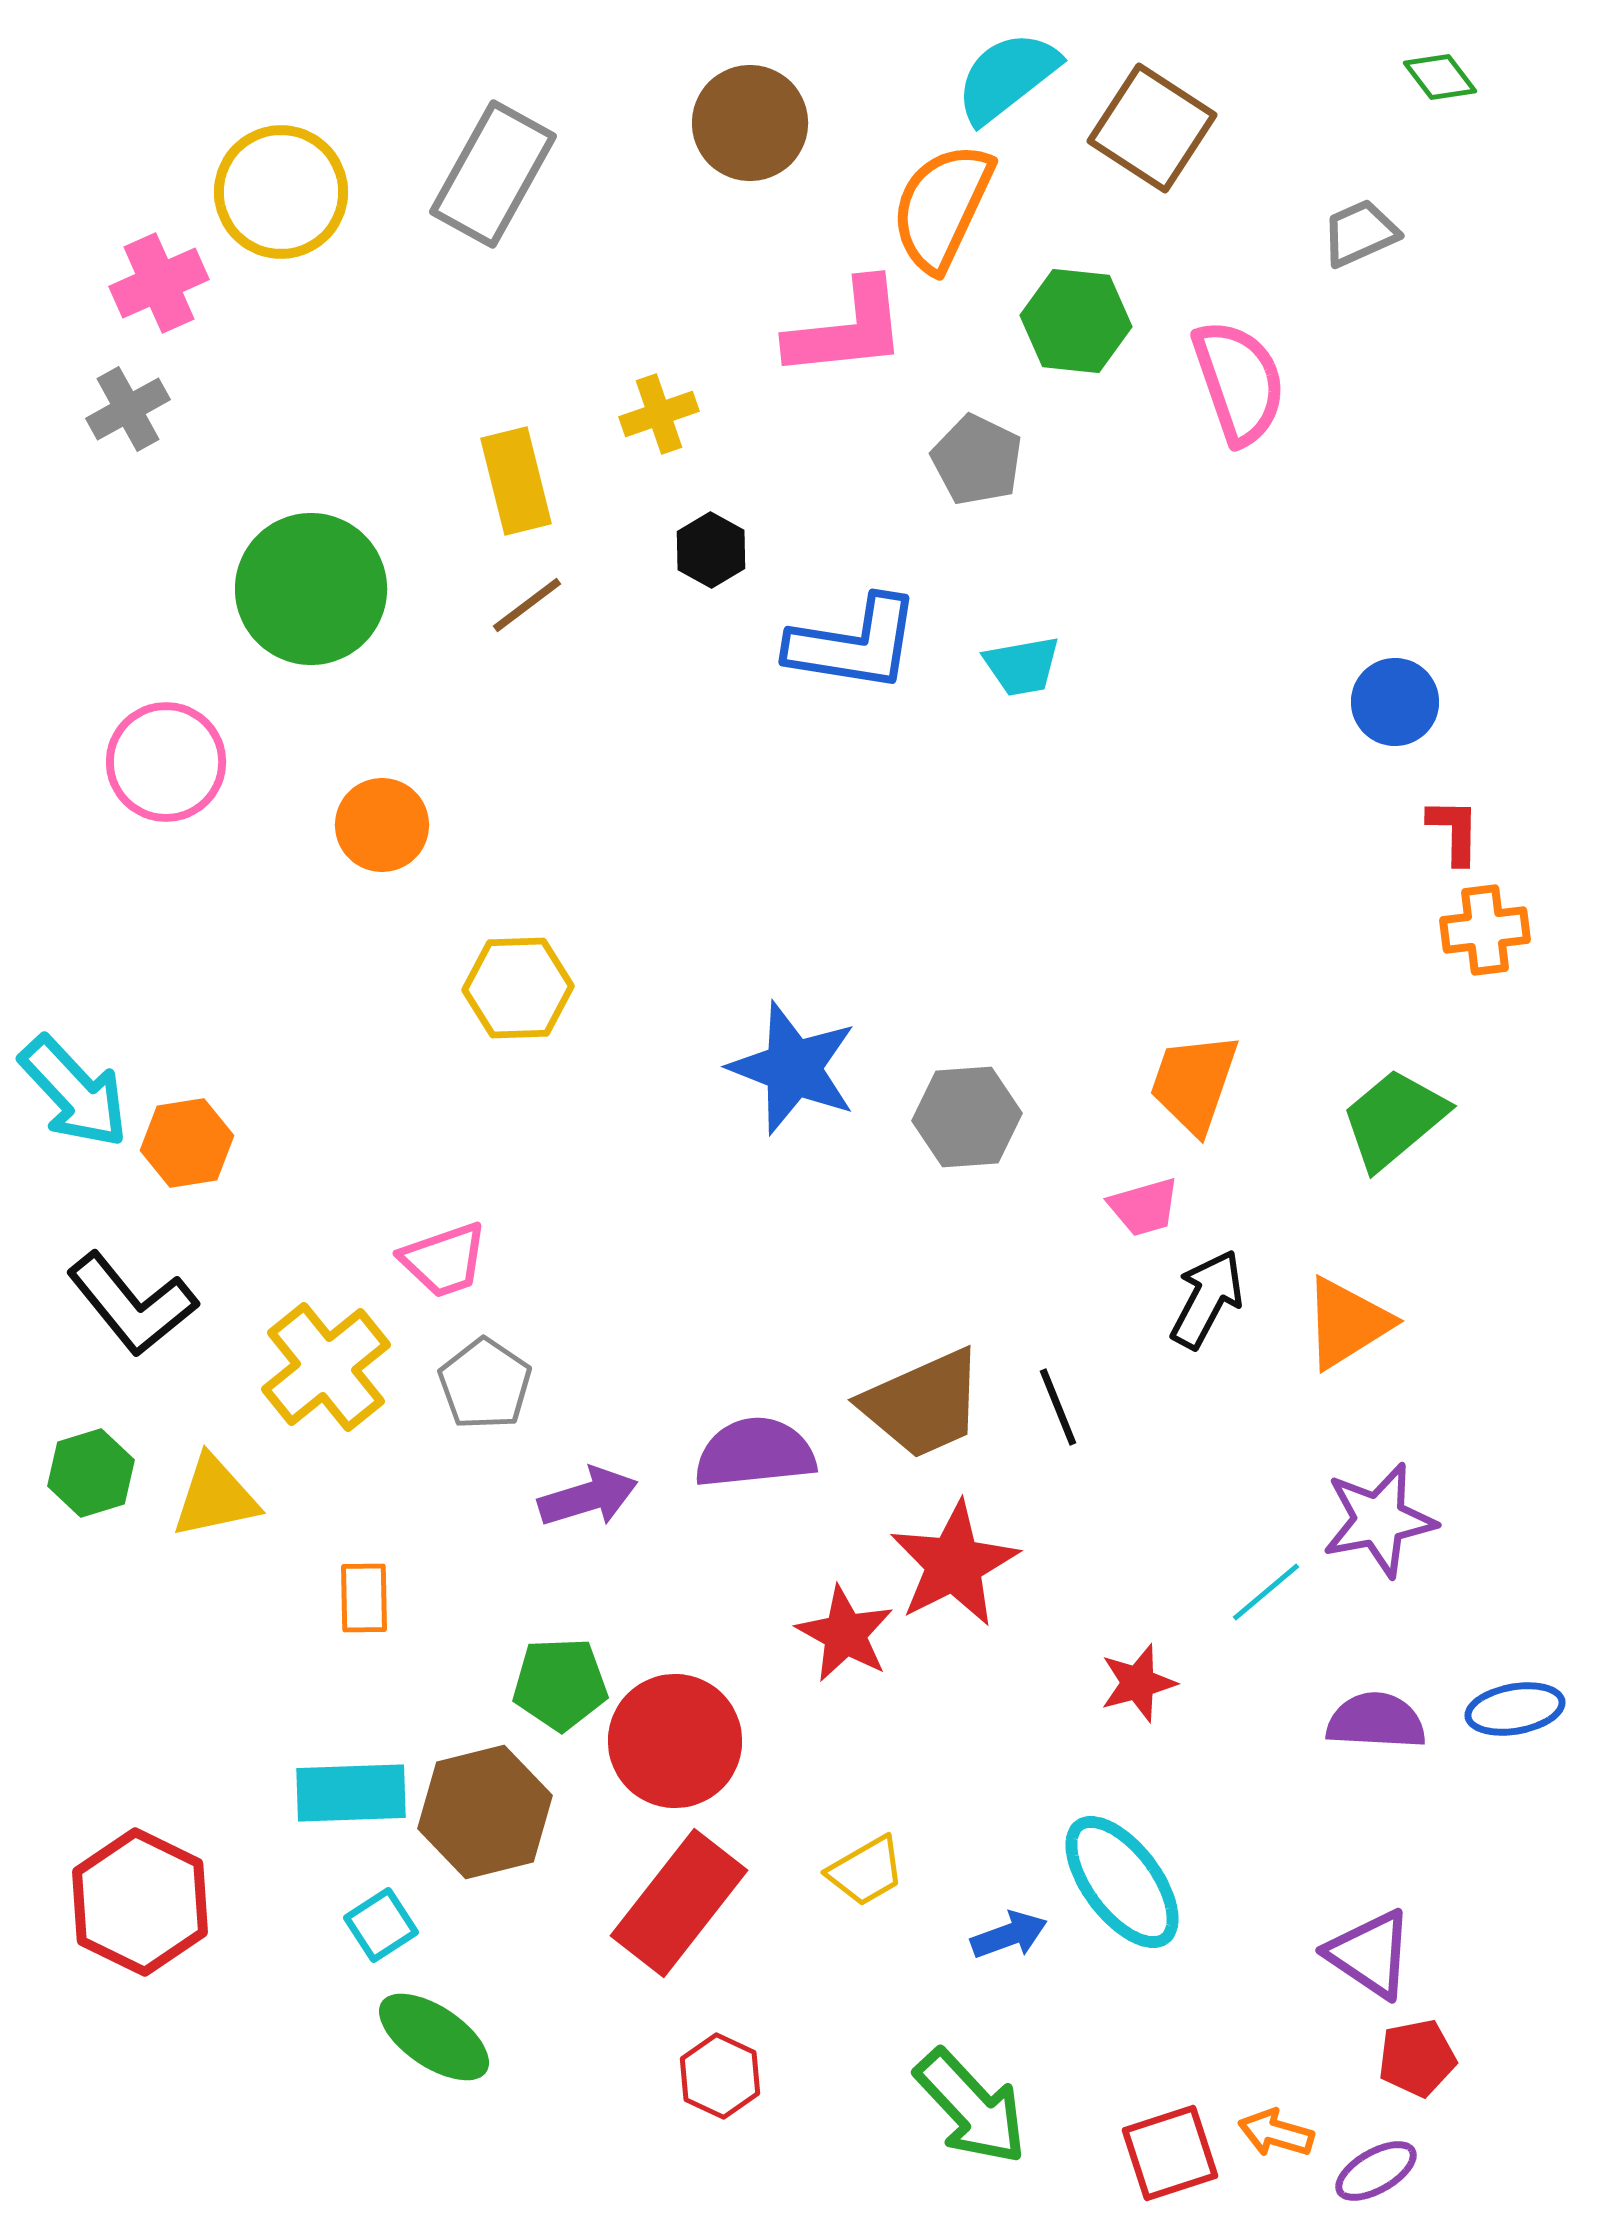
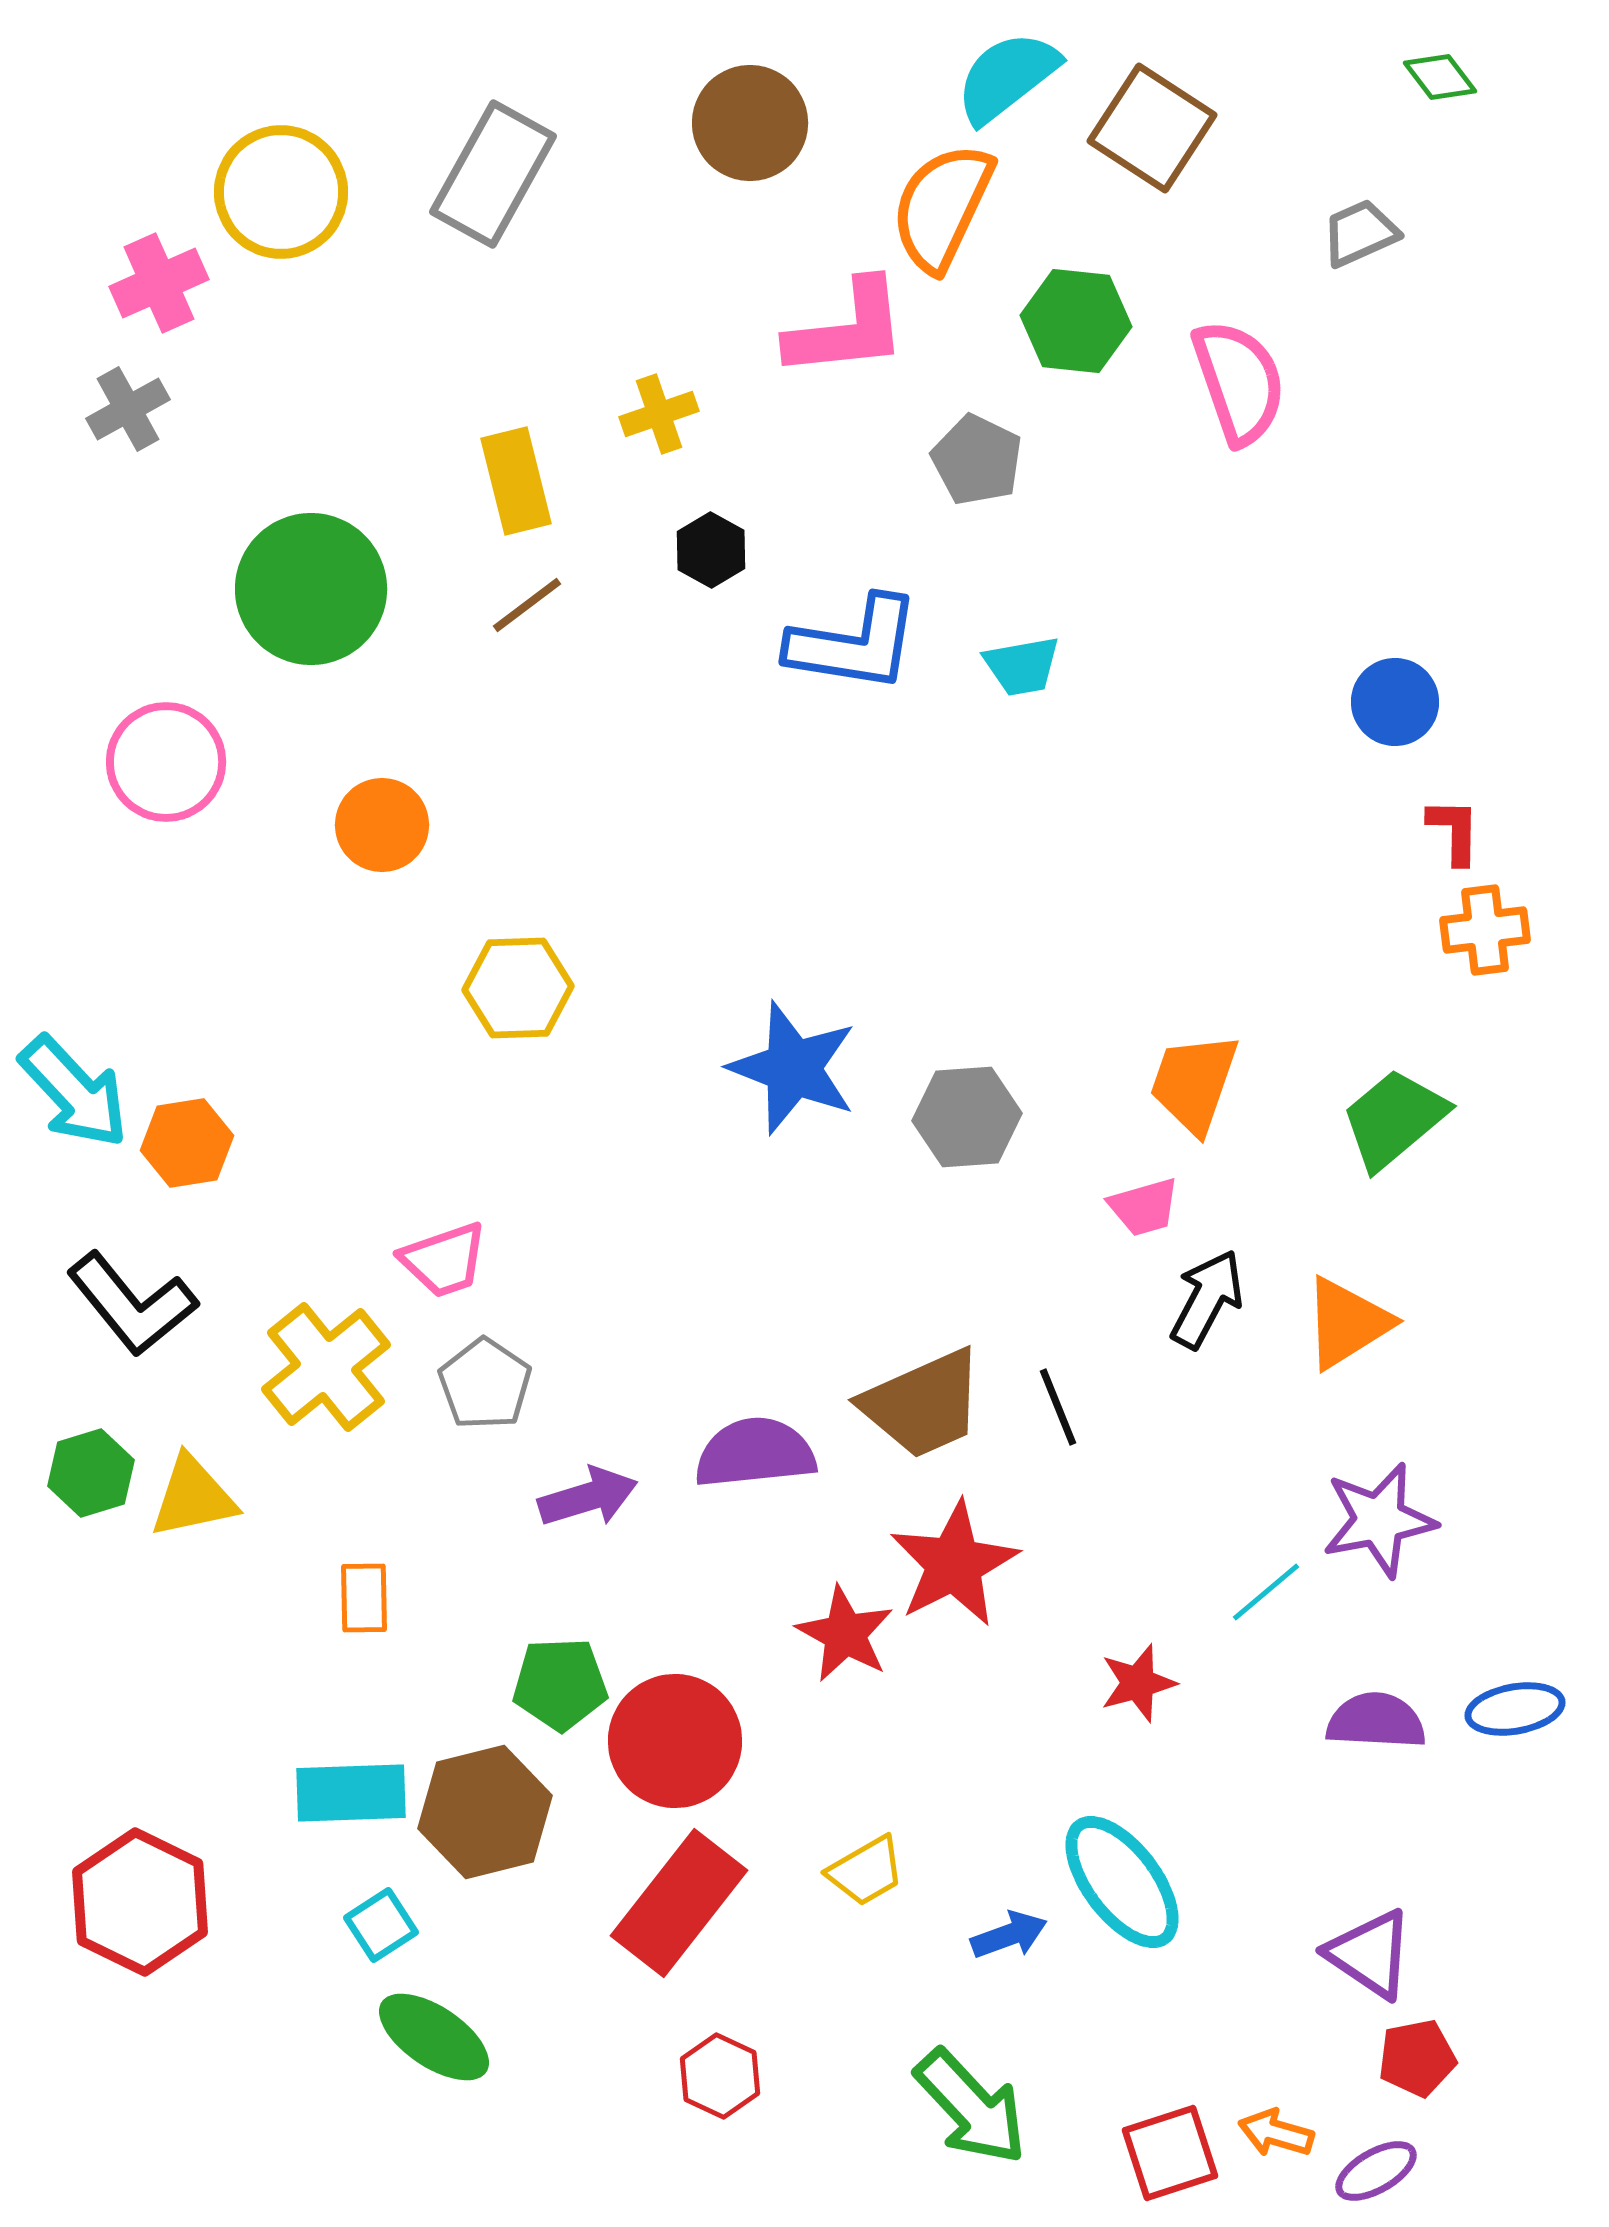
yellow triangle at (215, 1497): moved 22 px left
